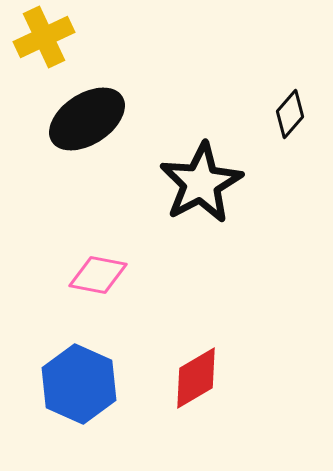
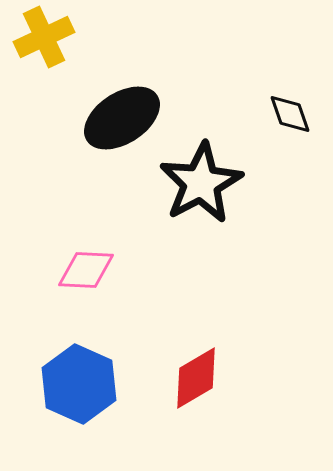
black diamond: rotated 60 degrees counterclockwise
black ellipse: moved 35 px right, 1 px up
pink diamond: moved 12 px left, 5 px up; rotated 8 degrees counterclockwise
